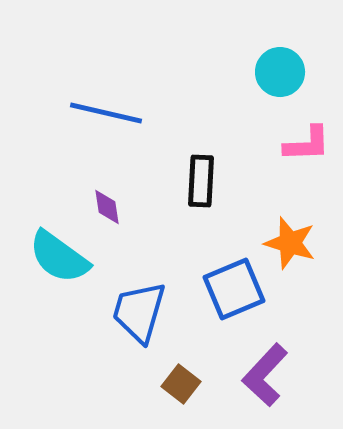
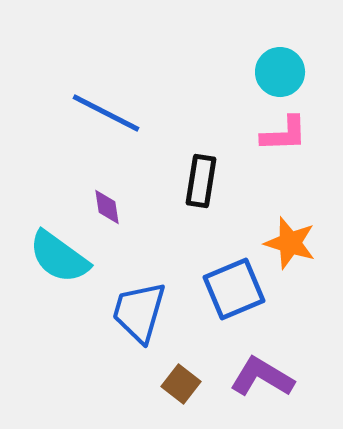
blue line: rotated 14 degrees clockwise
pink L-shape: moved 23 px left, 10 px up
black rectangle: rotated 6 degrees clockwise
purple L-shape: moved 3 px left, 2 px down; rotated 78 degrees clockwise
